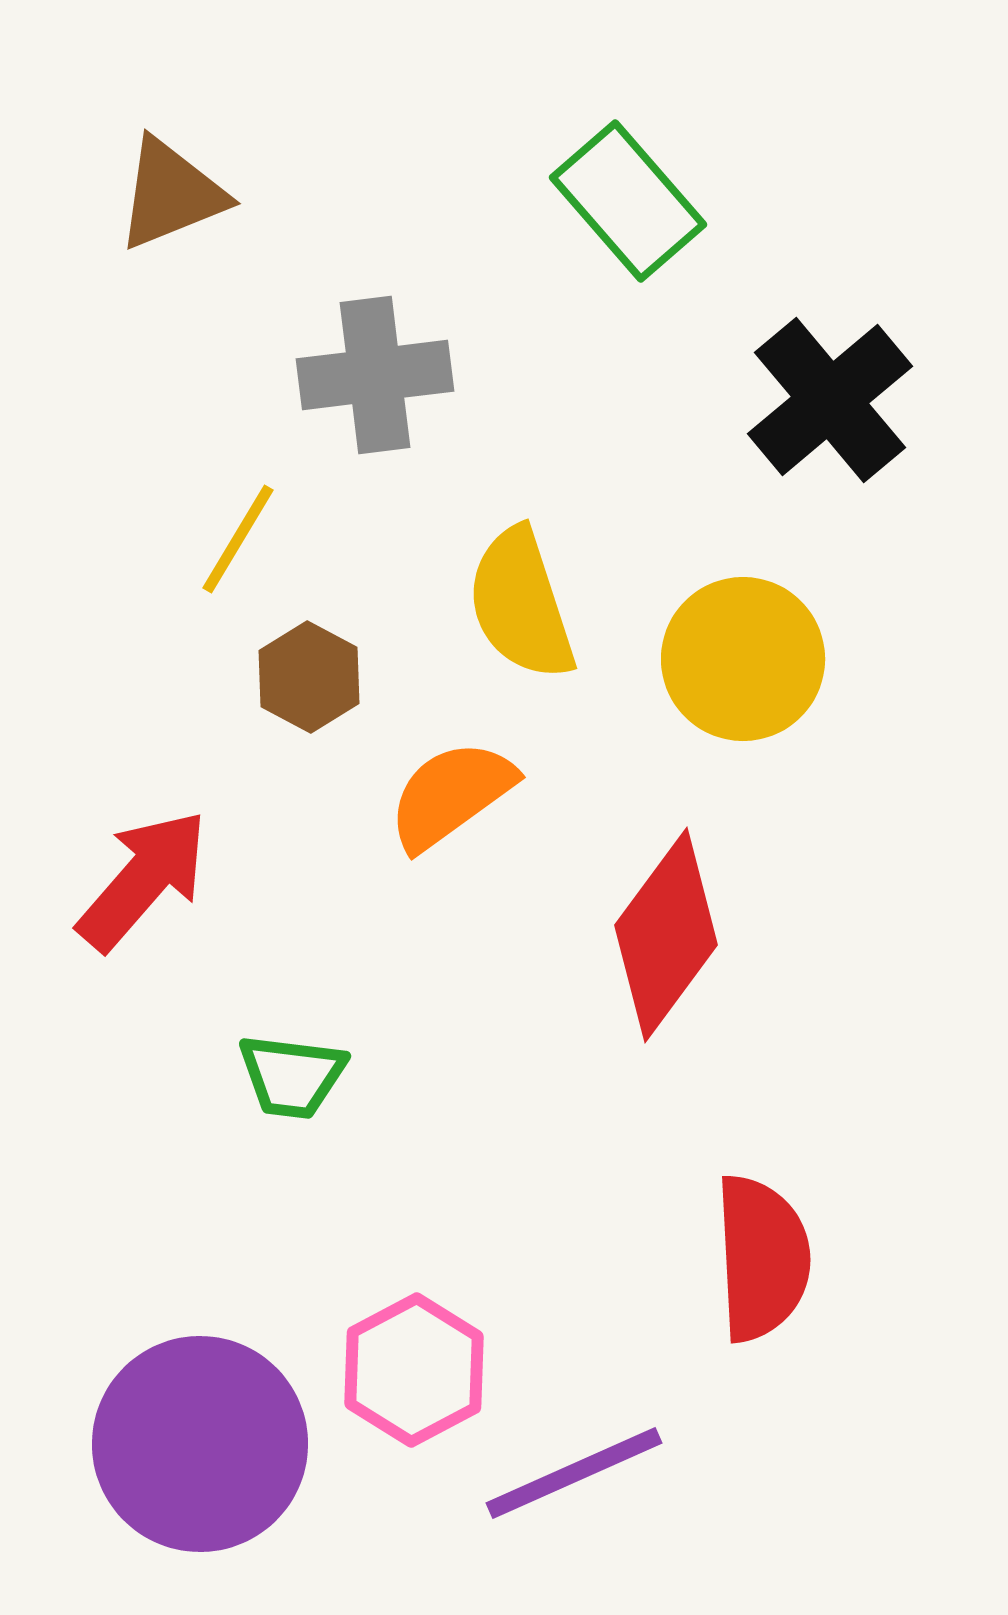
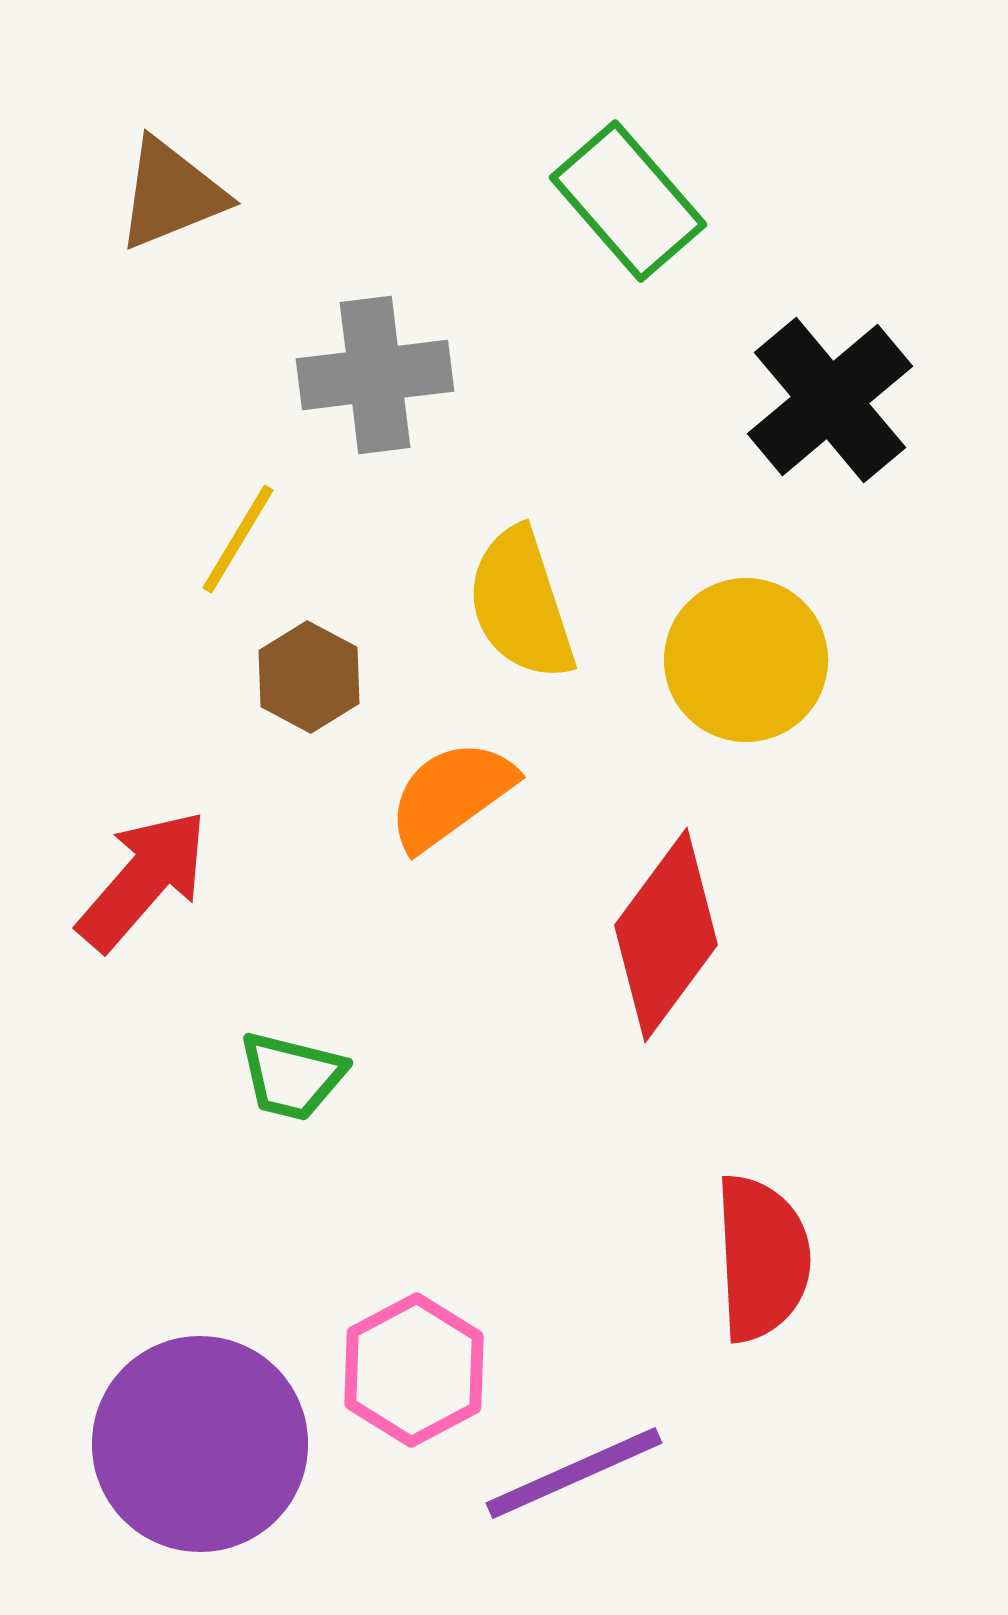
yellow circle: moved 3 px right, 1 px down
green trapezoid: rotated 7 degrees clockwise
